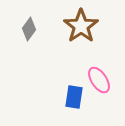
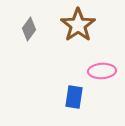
brown star: moved 3 px left, 1 px up
pink ellipse: moved 3 px right, 9 px up; rotated 60 degrees counterclockwise
